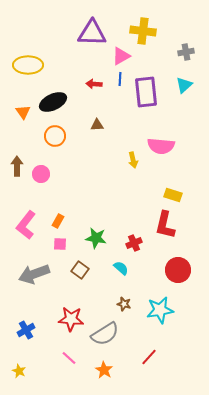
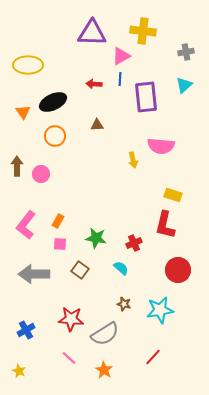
purple rectangle: moved 5 px down
gray arrow: rotated 20 degrees clockwise
red line: moved 4 px right
